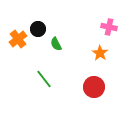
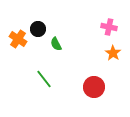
orange cross: rotated 18 degrees counterclockwise
orange star: moved 13 px right
